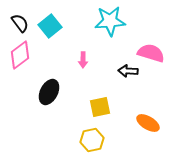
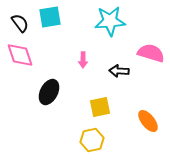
cyan square: moved 9 px up; rotated 30 degrees clockwise
pink diamond: rotated 72 degrees counterclockwise
black arrow: moved 9 px left
orange ellipse: moved 2 px up; rotated 20 degrees clockwise
